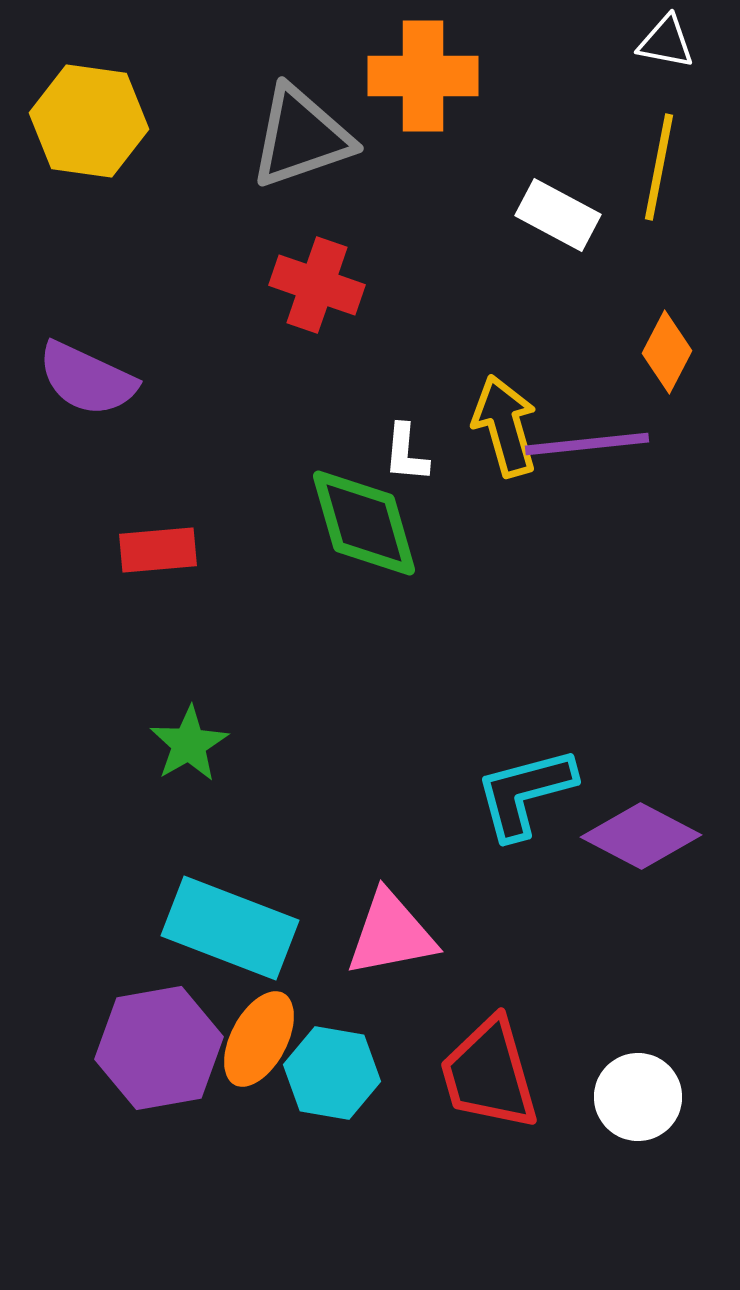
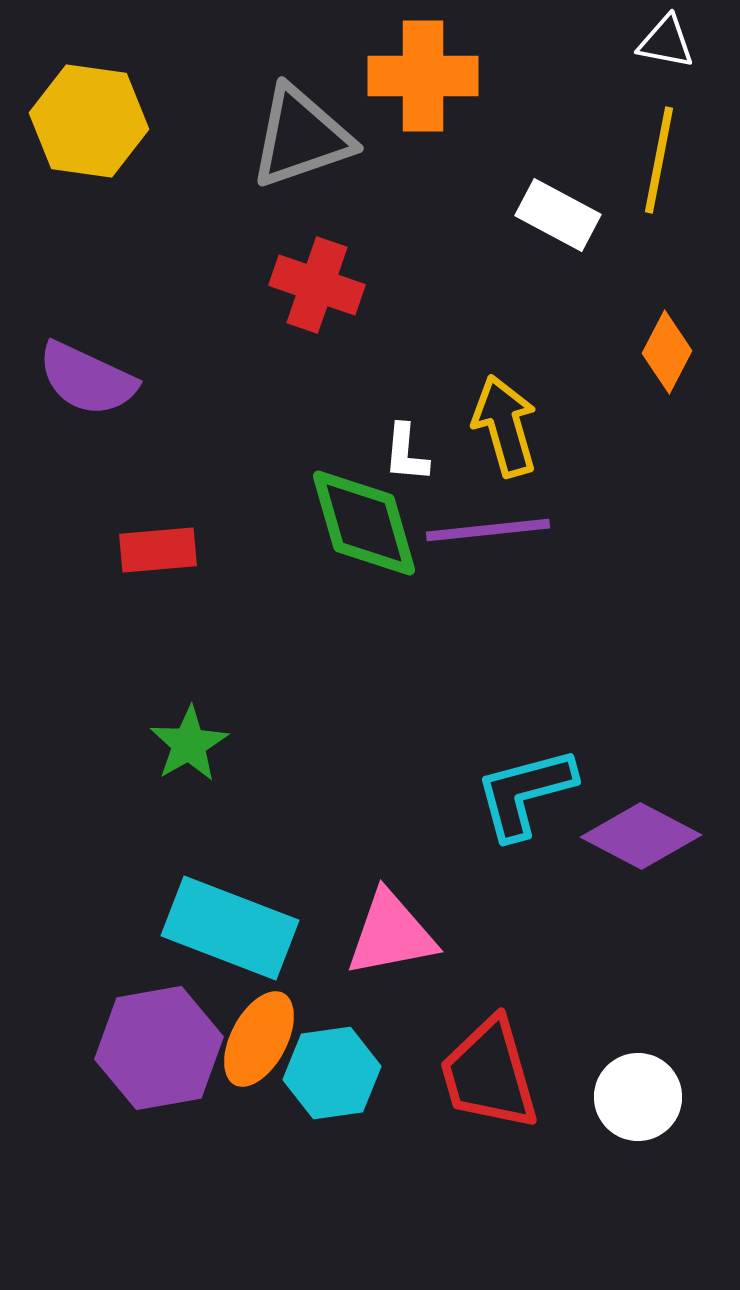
yellow line: moved 7 px up
purple line: moved 99 px left, 86 px down
cyan hexagon: rotated 18 degrees counterclockwise
